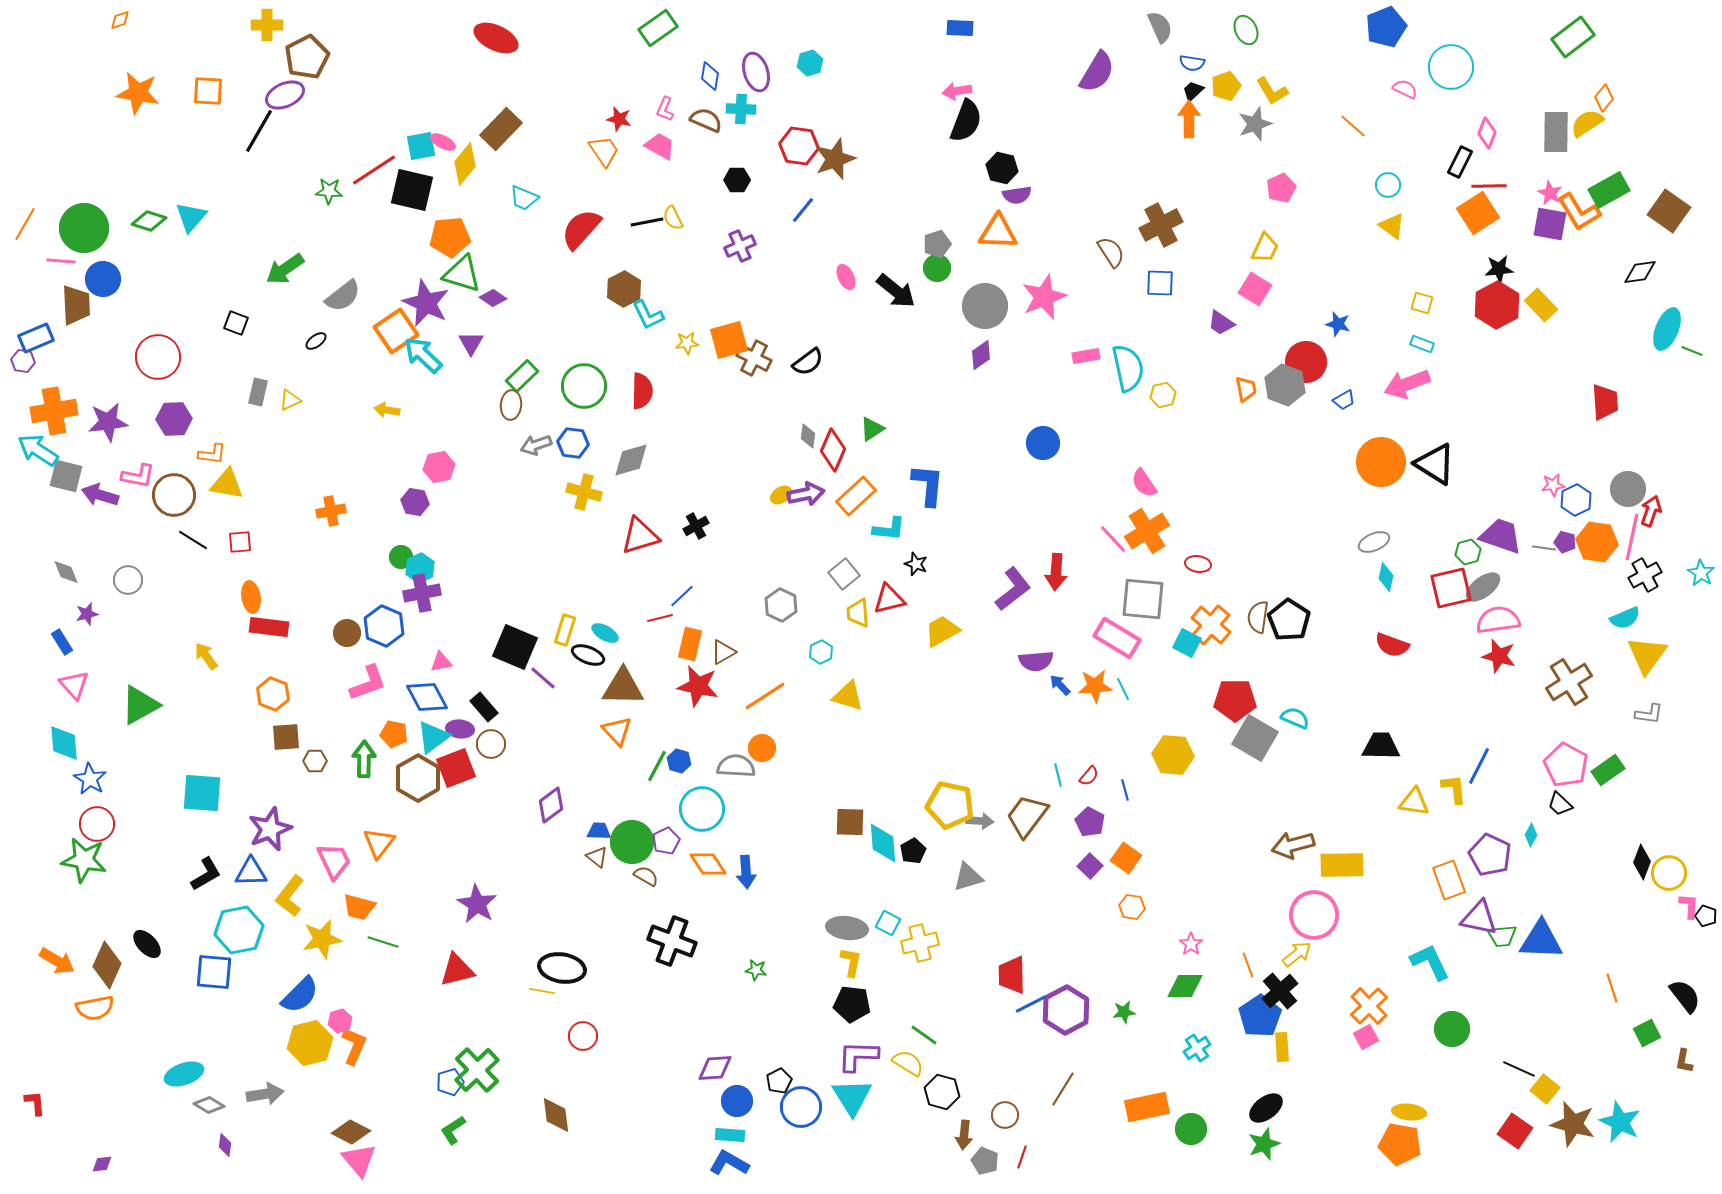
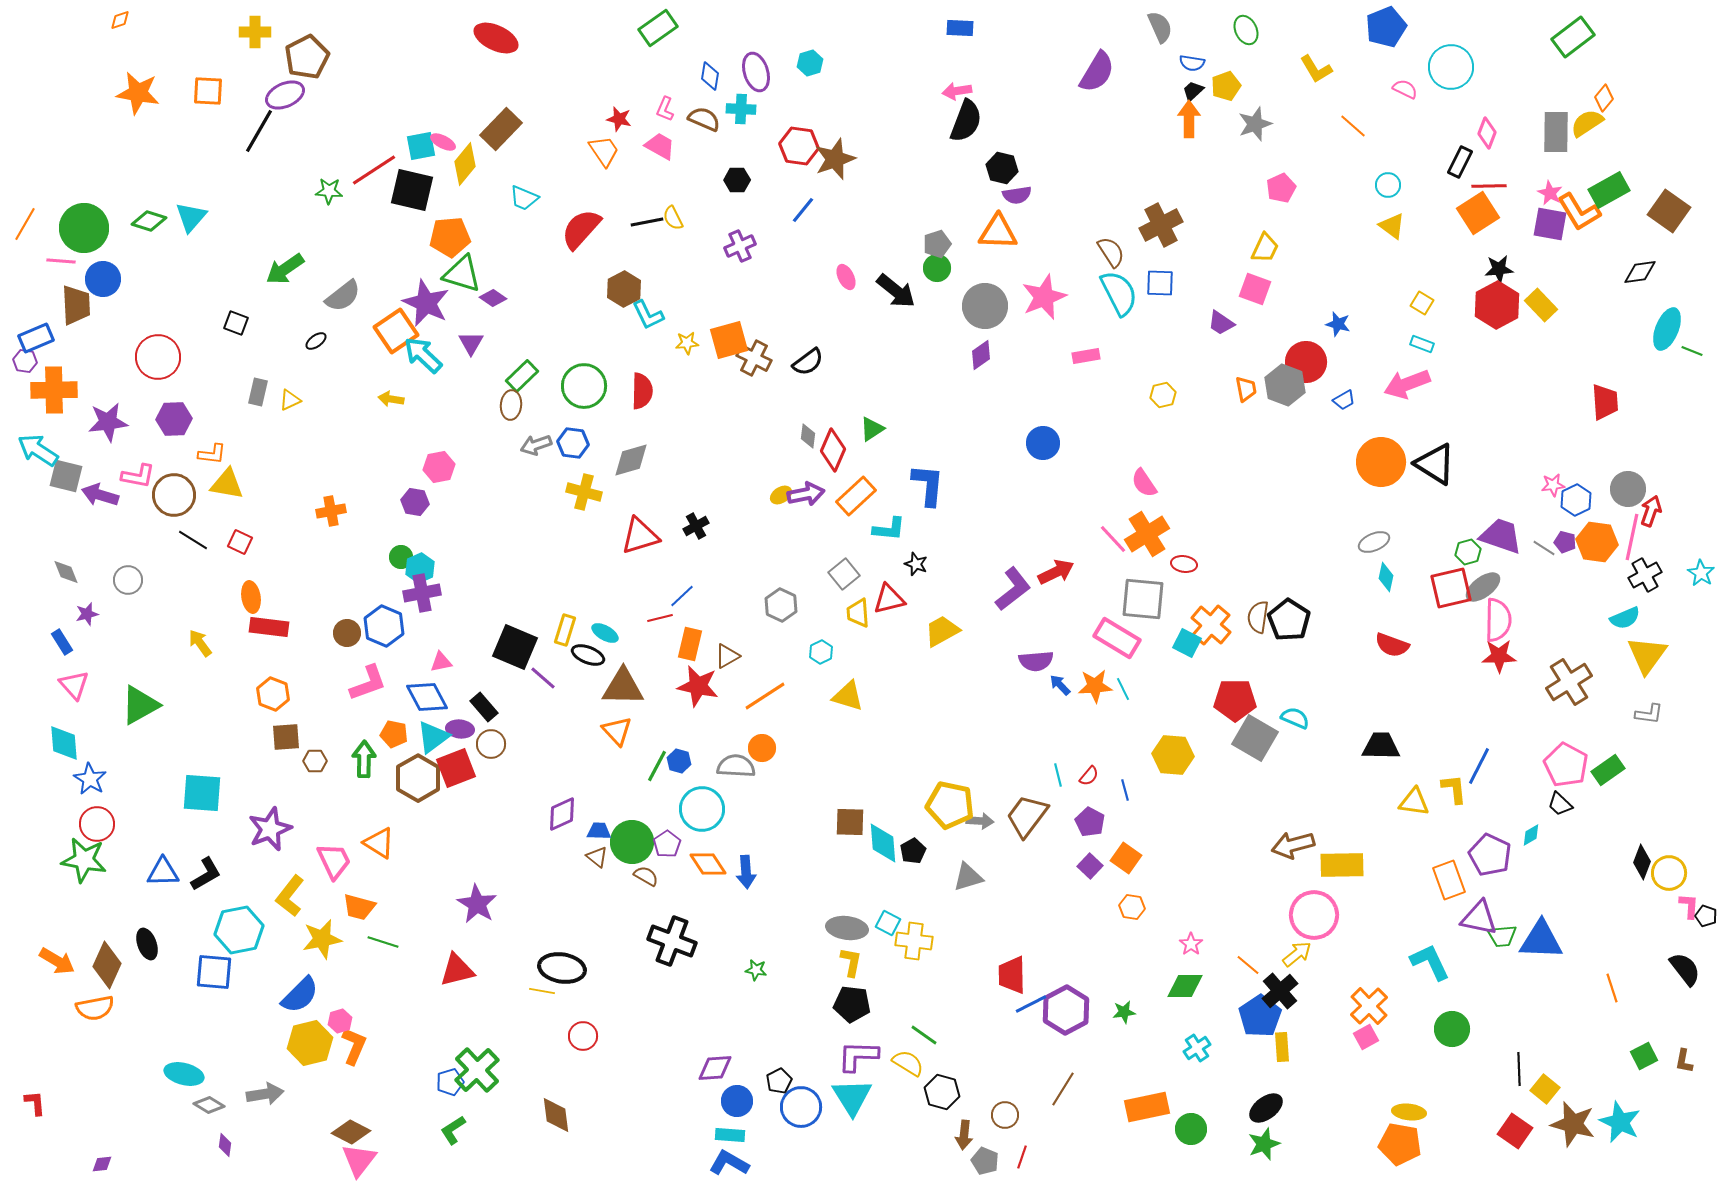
yellow cross at (267, 25): moved 12 px left, 7 px down
yellow L-shape at (1272, 91): moved 44 px right, 22 px up
brown semicircle at (706, 120): moved 2 px left, 1 px up
pink square at (1255, 289): rotated 12 degrees counterclockwise
yellow square at (1422, 303): rotated 15 degrees clockwise
purple hexagon at (23, 361): moved 2 px right
cyan semicircle at (1128, 368): moved 9 px left, 75 px up; rotated 15 degrees counterclockwise
yellow arrow at (387, 410): moved 4 px right, 11 px up
orange cross at (54, 411): moved 21 px up; rotated 9 degrees clockwise
orange cross at (1147, 531): moved 3 px down
red square at (240, 542): rotated 30 degrees clockwise
gray line at (1544, 548): rotated 25 degrees clockwise
red ellipse at (1198, 564): moved 14 px left
red arrow at (1056, 572): rotated 120 degrees counterclockwise
pink semicircle at (1498, 620): rotated 99 degrees clockwise
brown triangle at (723, 652): moved 4 px right, 4 px down
yellow arrow at (206, 656): moved 6 px left, 13 px up
red star at (1499, 656): rotated 16 degrees counterclockwise
purple diamond at (551, 805): moved 11 px right, 9 px down; rotated 12 degrees clockwise
cyan diamond at (1531, 835): rotated 30 degrees clockwise
purple pentagon at (666, 841): moved 1 px right, 3 px down; rotated 8 degrees counterclockwise
orange triangle at (379, 843): rotated 36 degrees counterclockwise
blue triangle at (251, 872): moved 88 px left
yellow cross at (920, 943): moved 6 px left, 2 px up; rotated 21 degrees clockwise
black ellipse at (147, 944): rotated 24 degrees clockwise
orange line at (1248, 965): rotated 30 degrees counterclockwise
black semicircle at (1685, 996): moved 27 px up
green square at (1647, 1033): moved 3 px left, 23 px down
black line at (1519, 1069): rotated 64 degrees clockwise
cyan ellipse at (184, 1074): rotated 33 degrees clockwise
pink triangle at (359, 1160): rotated 18 degrees clockwise
